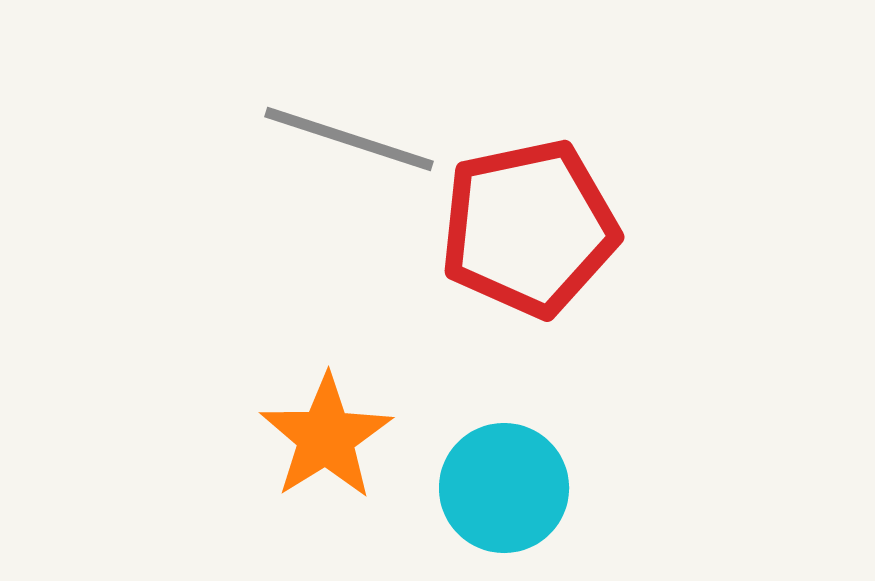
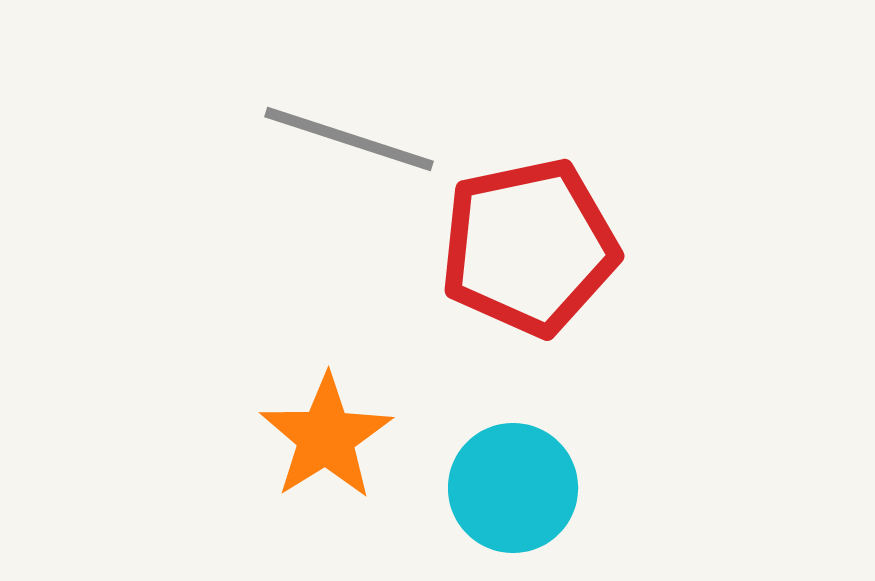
red pentagon: moved 19 px down
cyan circle: moved 9 px right
